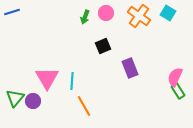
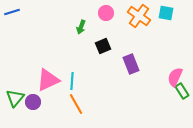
cyan square: moved 2 px left; rotated 21 degrees counterclockwise
green arrow: moved 4 px left, 10 px down
purple rectangle: moved 1 px right, 4 px up
pink triangle: moved 1 px right, 2 px down; rotated 35 degrees clockwise
green rectangle: moved 4 px right
purple circle: moved 1 px down
orange line: moved 8 px left, 2 px up
